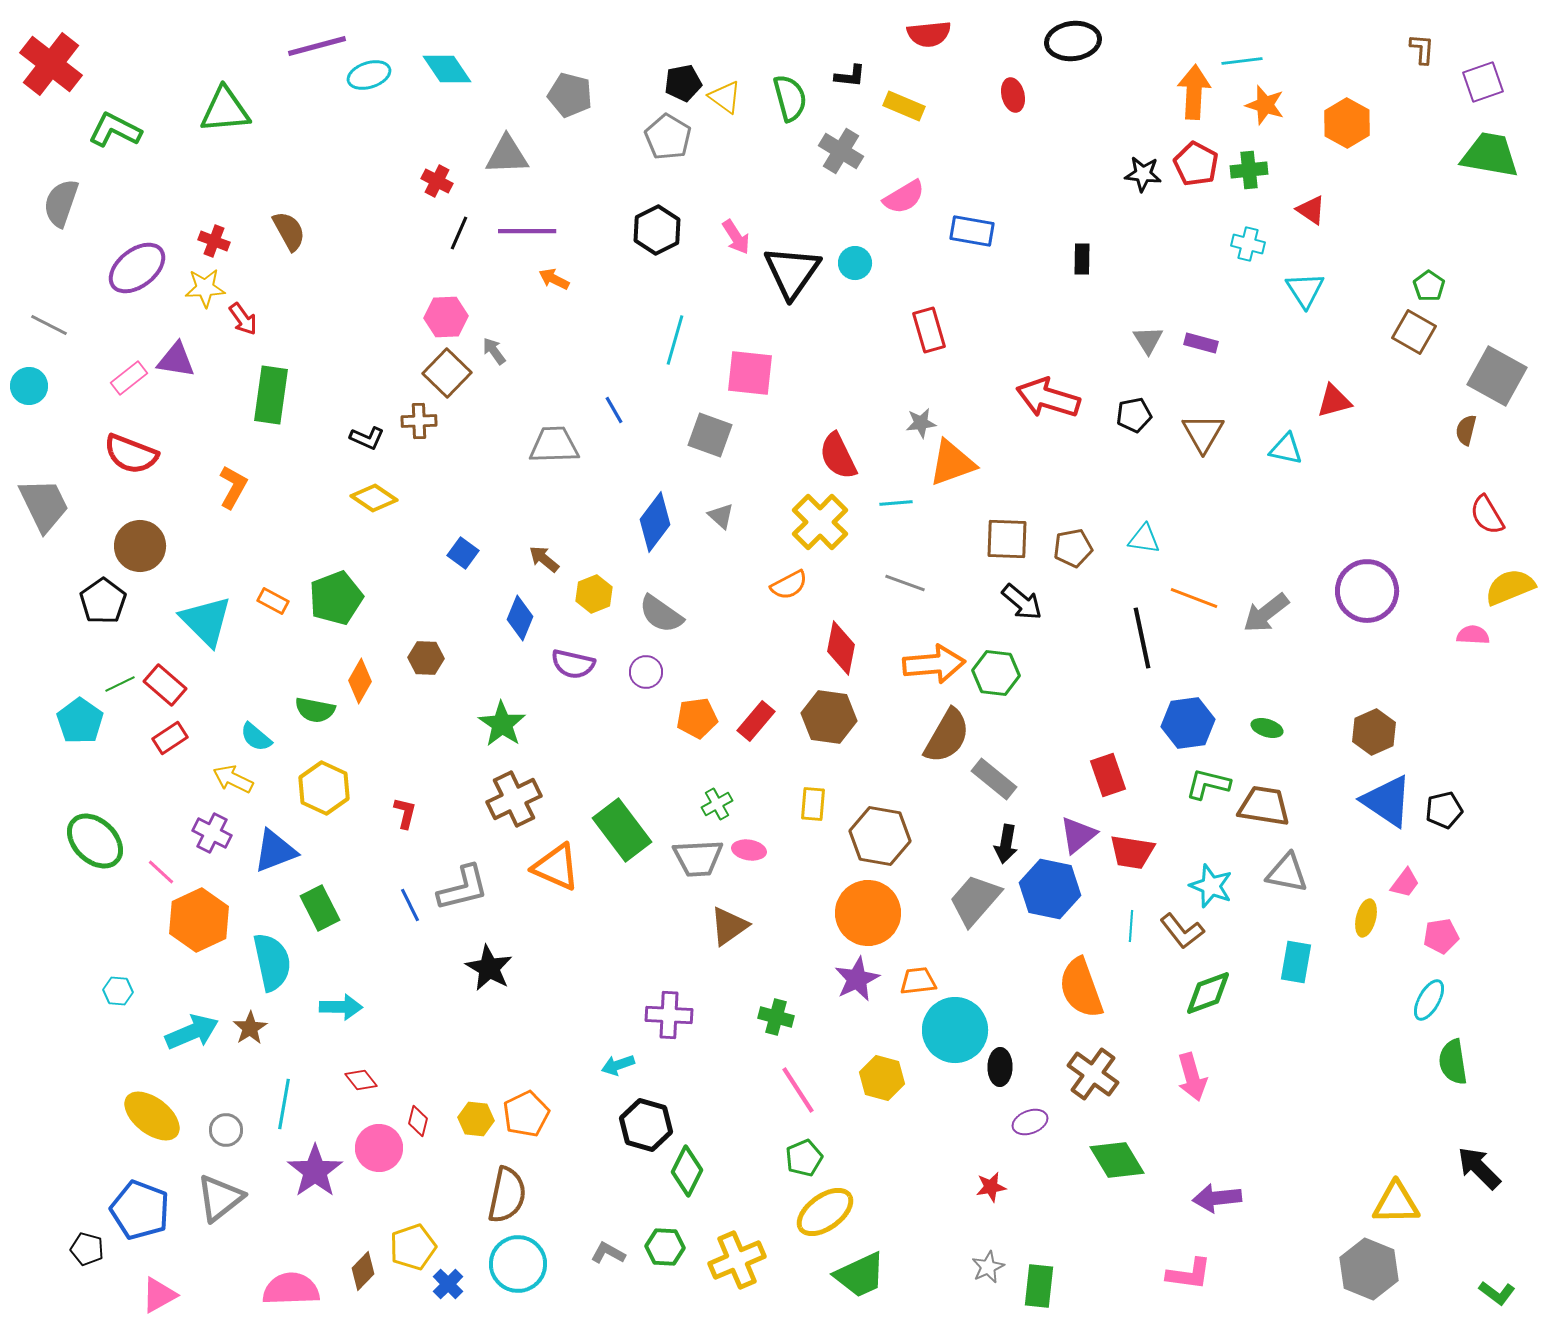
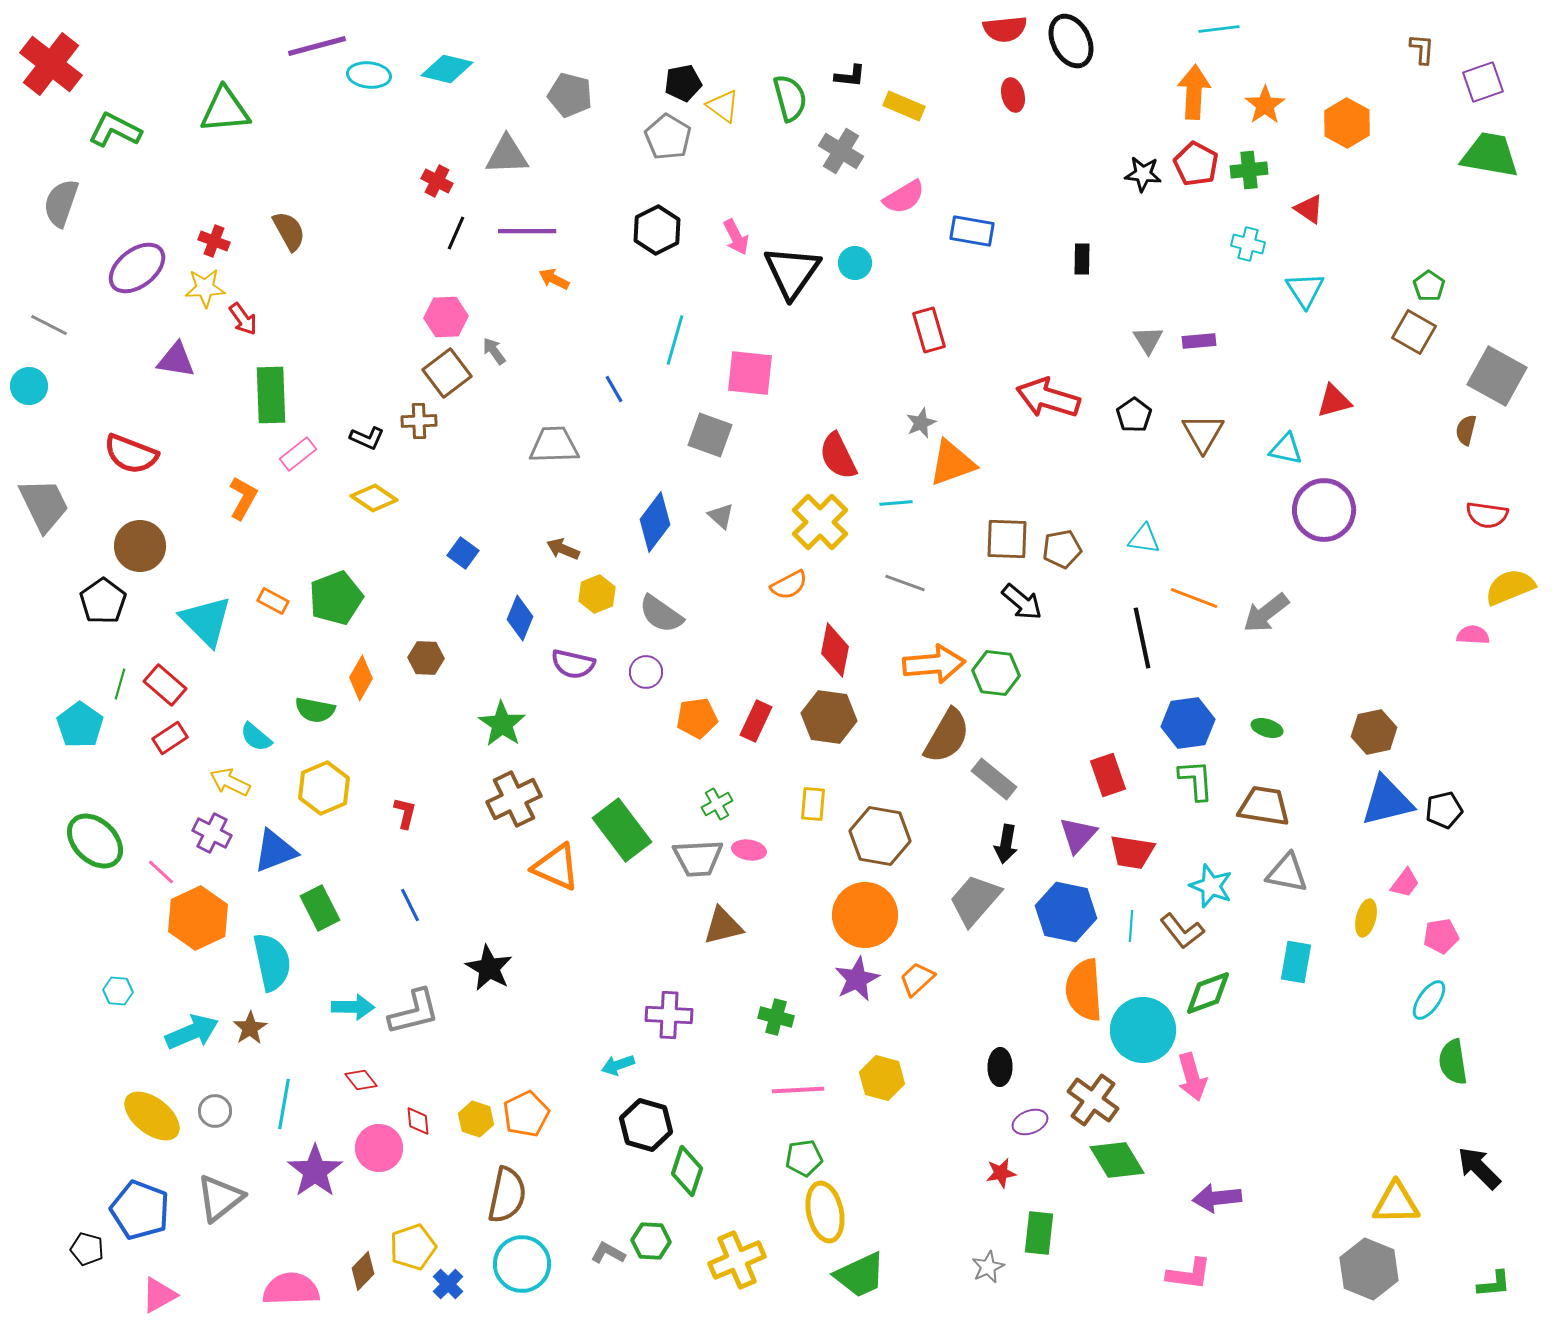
red semicircle at (929, 34): moved 76 px right, 5 px up
black ellipse at (1073, 41): moved 2 px left; rotated 70 degrees clockwise
cyan line at (1242, 61): moved 23 px left, 32 px up
cyan diamond at (447, 69): rotated 42 degrees counterclockwise
cyan ellipse at (369, 75): rotated 24 degrees clockwise
yellow triangle at (725, 97): moved 2 px left, 9 px down
orange star at (1265, 105): rotated 21 degrees clockwise
red triangle at (1311, 210): moved 2 px left, 1 px up
black line at (459, 233): moved 3 px left
pink arrow at (736, 237): rotated 6 degrees clockwise
purple rectangle at (1201, 343): moved 2 px left, 2 px up; rotated 20 degrees counterclockwise
brown square at (447, 373): rotated 9 degrees clockwise
pink rectangle at (129, 378): moved 169 px right, 76 px down
green rectangle at (271, 395): rotated 10 degrees counterclockwise
blue line at (614, 410): moved 21 px up
black pentagon at (1134, 415): rotated 24 degrees counterclockwise
gray star at (921, 423): rotated 16 degrees counterclockwise
orange L-shape at (233, 487): moved 10 px right, 11 px down
red semicircle at (1487, 515): rotated 51 degrees counterclockwise
brown pentagon at (1073, 548): moved 11 px left, 1 px down
brown arrow at (544, 559): moved 19 px right, 10 px up; rotated 16 degrees counterclockwise
purple circle at (1367, 591): moved 43 px left, 81 px up
yellow hexagon at (594, 594): moved 3 px right
red diamond at (841, 648): moved 6 px left, 2 px down
orange diamond at (360, 681): moved 1 px right, 3 px up
green line at (120, 684): rotated 48 degrees counterclockwise
cyan pentagon at (80, 721): moved 4 px down
red rectangle at (756, 721): rotated 15 degrees counterclockwise
brown hexagon at (1374, 732): rotated 12 degrees clockwise
yellow arrow at (233, 779): moved 3 px left, 3 px down
green L-shape at (1208, 784): moved 12 px left, 4 px up; rotated 72 degrees clockwise
yellow hexagon at (324, 788): rotated 12 degrees clockwise
blue triangle at (1387, 801): rotated 48 degrees counterclockwise
purple triangle at (1078, 835): rotated 9 degrees counterclockwise
gray L-shape at (463, 888): moved 49 px left, 124 px down
blue hexagon at (1050, 889): moved 16 px right, 23 px down
orange circle at (868, 913): moved 3 px left, 2 px down
orange hexagon at (199, 920): moved 1 px left, 2 px up
brown triangle at (729, 926): moved 6 px left; rotated 21 degrees clockwise
orange trapezoid at (918, 981): moved 1 px left, 2 px up; rotated 36 degrees counterclockwise
orange semicircle at (1081, 988): moved 3 px right, 2 px down; rotated 16 degrees clockwise
cyan ellipse at (1429, 1000): rotated 6 degrees clockwise
cyan arrow at (341, 1007): moved 12 px right
cyan circle at (955, 1030): moved 188 px right
brown cross at (1093, 1074): moved 26 px down
pink line at (798, 1090): rotated 60 degrees counterclockwise
yellow hexagon at (476, 1119): rotated 12 degrees clockwise
red diamond at (418, 1121): rotated 20 degrees counterclockwise
gray circle at (226, 1130): moved 11 px left, 19 px up
green pentagon at (804, 1158): rotated 15 degrees clockwise
green diamond at (687, 1171): rotated 9 degrees counterclockwise
red star at (991, 1187): moved 10 px right, 14 px up
yellow ellipse at (825, 1212): rotated 66 degrees counterclockwise
green hexagon at (665, 1247): moved 14 px left, 6 px up
cyan circle at (518, 1264): moved 4 px right
green rectangle at (1039, 1286): moved 53 px up
green L-shape at (1497, 1293): moved 3 px left, 9 px up; rotated 42 degrees counterclockwise
